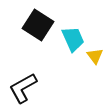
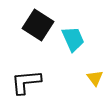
yellow triangle: moved 22 px down
black L-shape: moved 3 px right, 6 px up; rotated 24 degrees clockwise
